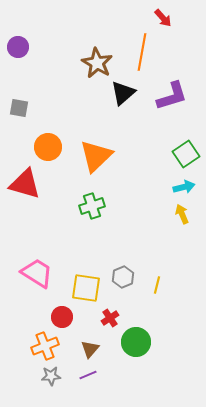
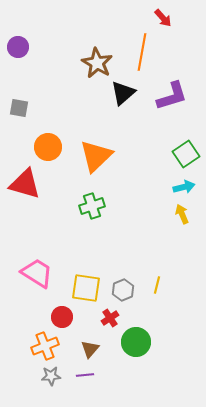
gray hexagon: moved 13 px down
purple line: moved 3 px left; rotated 18 degrees clockwise
